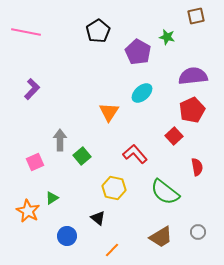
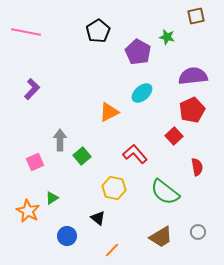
orange triangle: rotated 30 degrees clockwise
